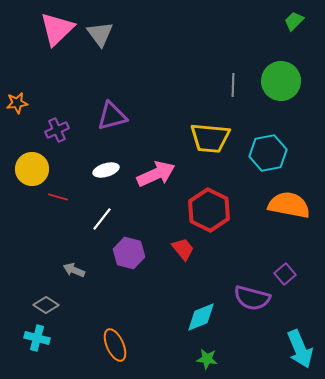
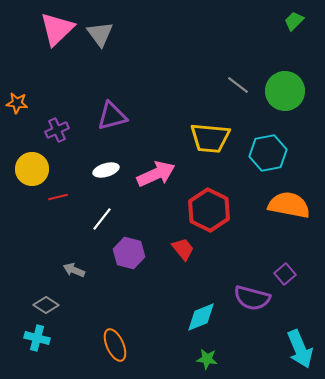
green circle: moved 4 px right, 10 px down
gray line: moved 5 px right; rotated 55 degrees counterclockwise
orange star: rotated 15 degrees clockwise
red line: rotated 30 degrees counterclockwise
